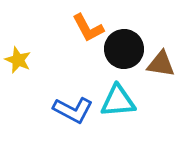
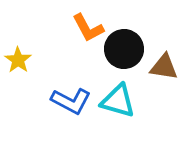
yellow star: rotated 12 degrees clockwise
brown triangle: moved 3 px right, 3 px down
cyan triangle: rotated 21 degrees clockwise
blue L-shape: moved 2 px left, 9 px up
